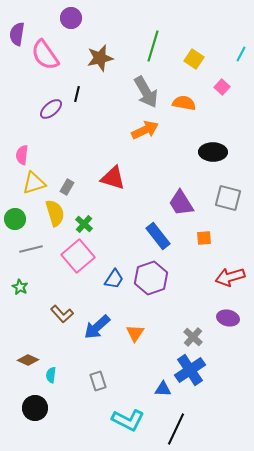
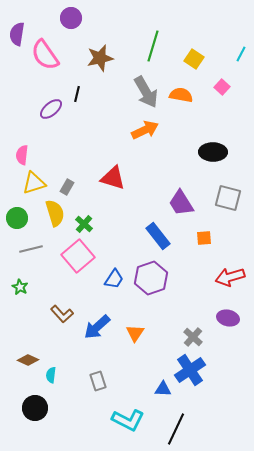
orange semicircle at (184, 103): moved 3 px left, 8 px up
green circle at (15, 219): moved 2 px right, 1 px up
